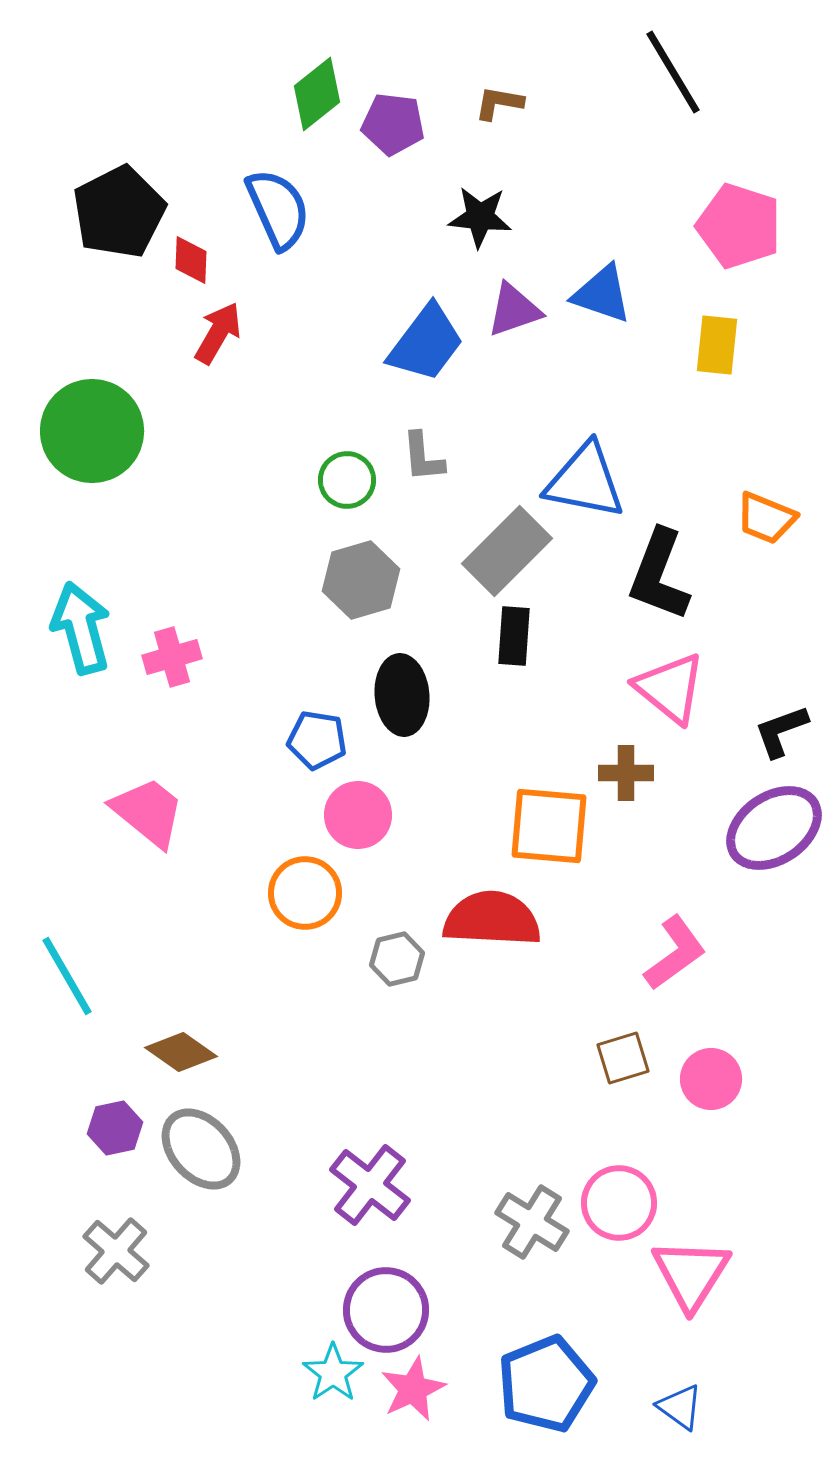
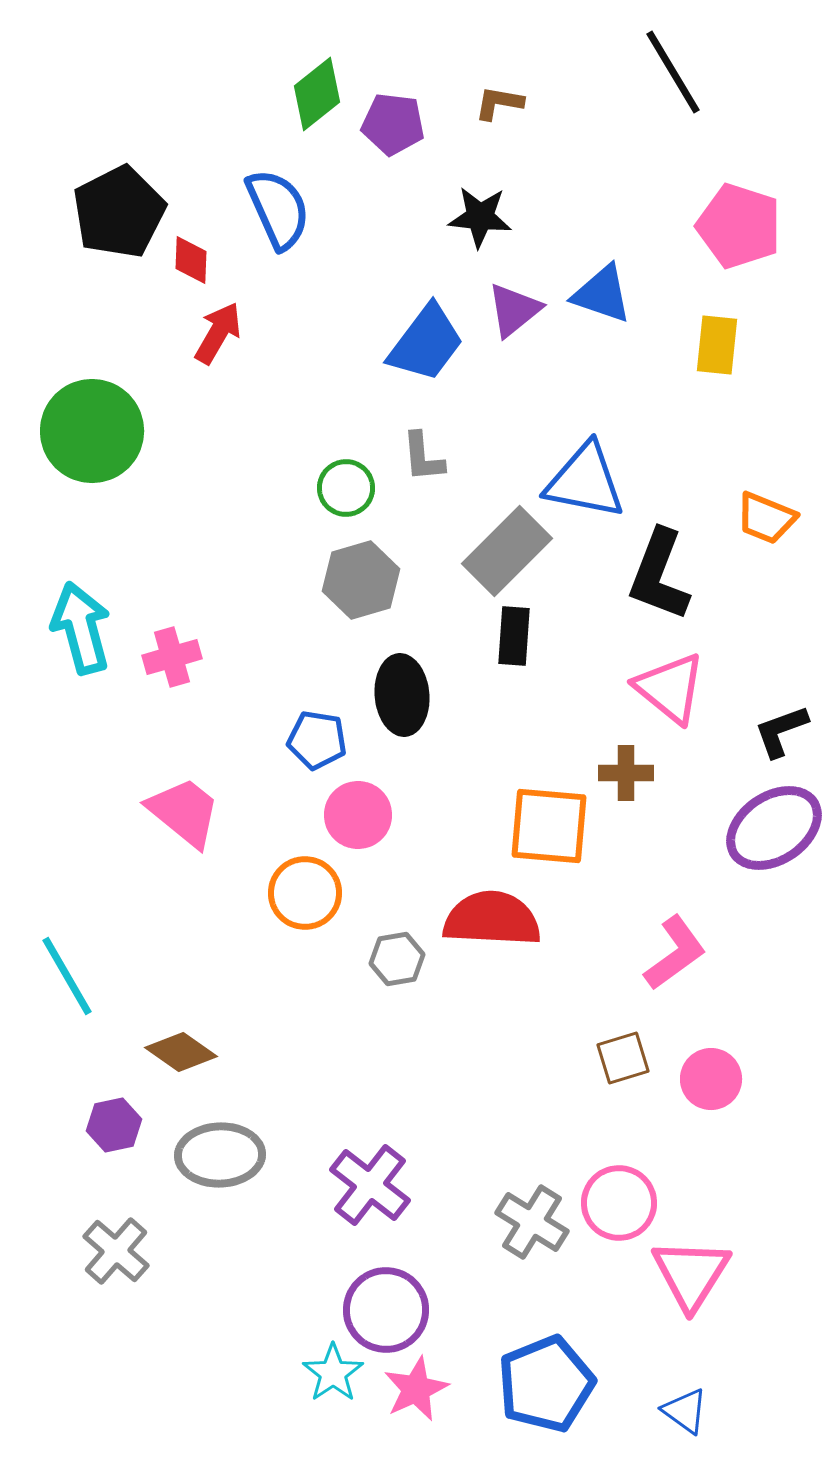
purple triangle at (514, 310): rotated 20 degrees counterclockwise
green circle at (347, 480): moved 1 px left, 8 px down
pink trapezoid at (148, 812): moved 36 px right
gray hexagon at (397, 959): rotated 4 degrees clockwise
purple hexagon at (115, 1128): moved 1 px left, 3 px up
gray ellipse at (201, 1149): moved 19 px right, 6 px down; rotated 50 degrees counterclockwise
pink star at (413, 1389): moved 3 px right
blue triangle at (680, 1407): moved 5 px right, 4 px down
